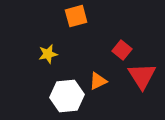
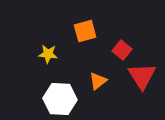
orange square: moved 9 px right, 15 px down
yellow star: rotated 18 degrees clockwise
orange triangle: rotated 12 degrees counterclockwise
white hexagon: moved 7 px left, 3 px down; rotated 8 degrees clockwise
